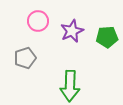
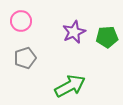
pink circle: moved 17 px left
purple star: moved 2 px right, 1 px down
green arrow: rotated 120 degrees counterclockwise
